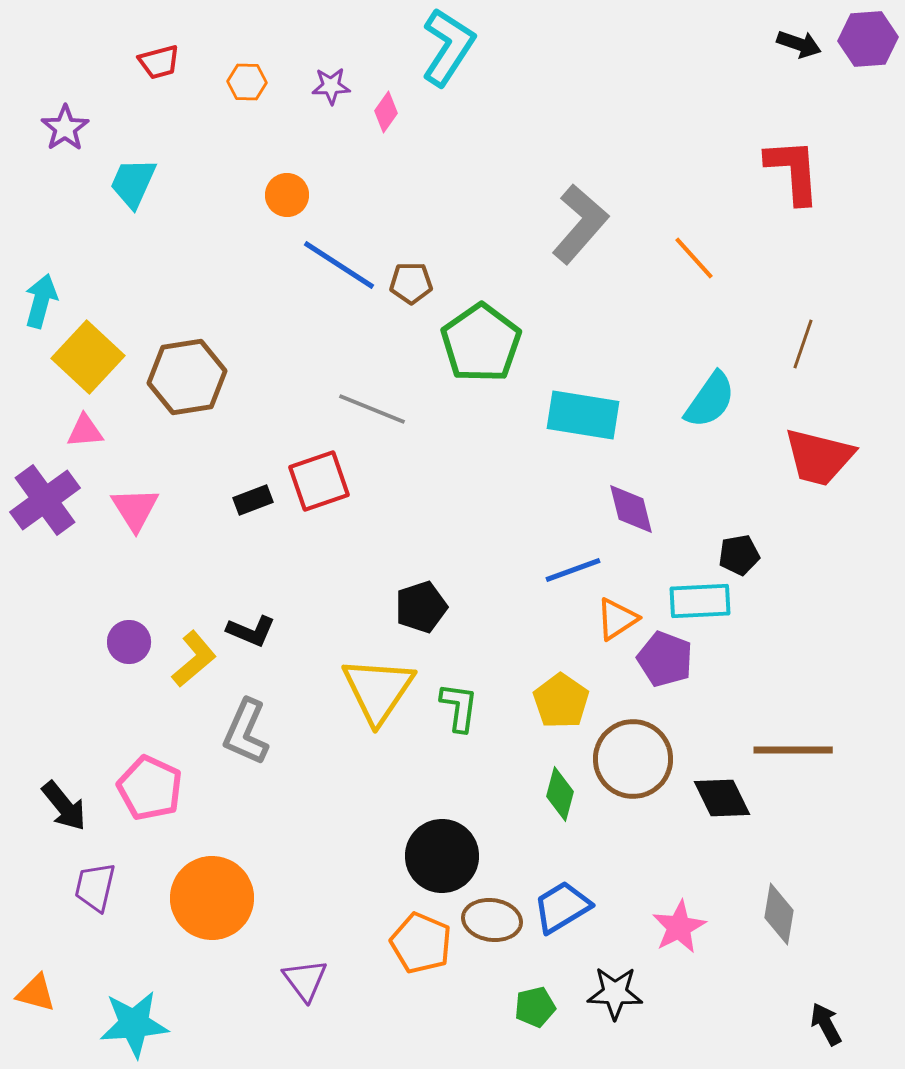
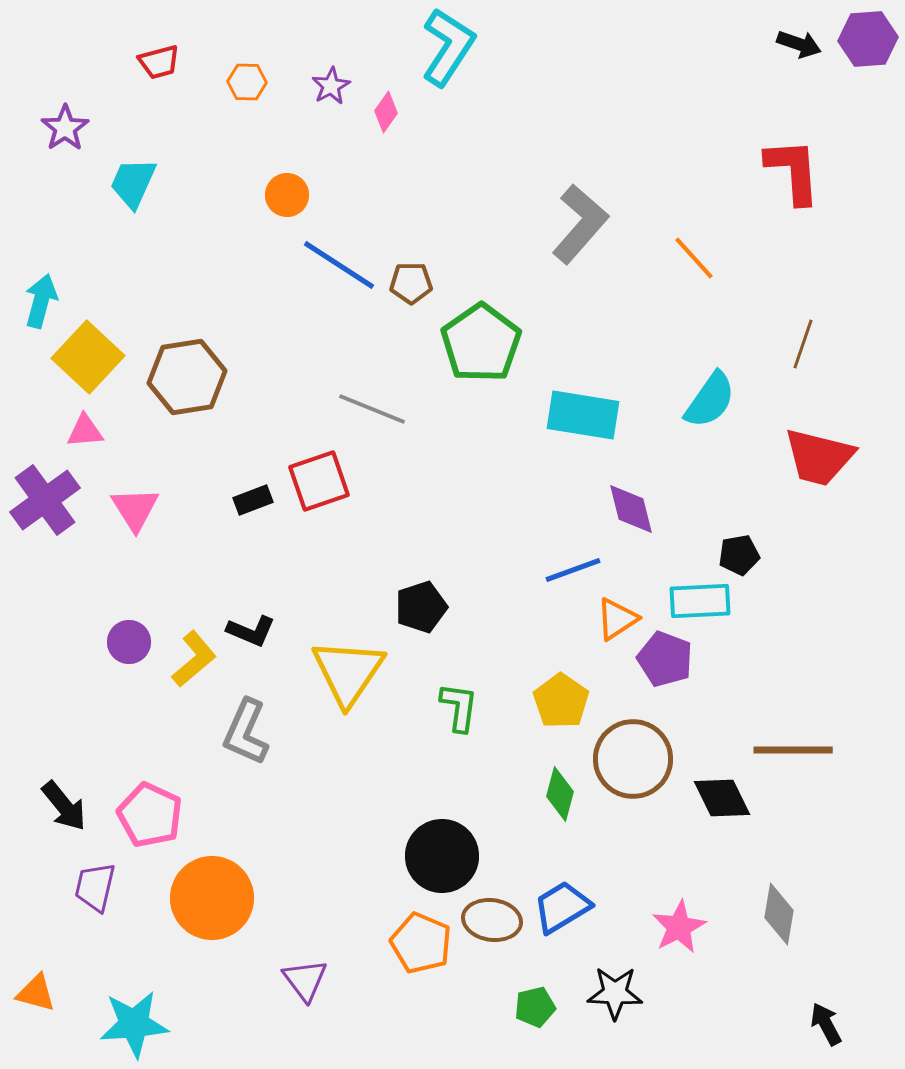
purple star at (331, 86): rotated 27 degrees counterclockwise
yellow triangle at (378, 690): moved 30 px left, 18 px up
pink pentagon at (150, 788): moved 27 px down
